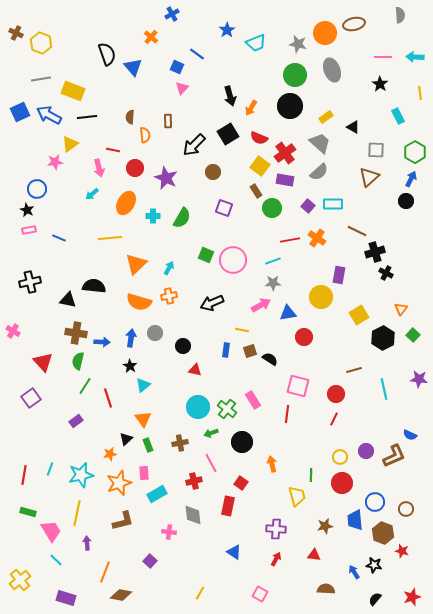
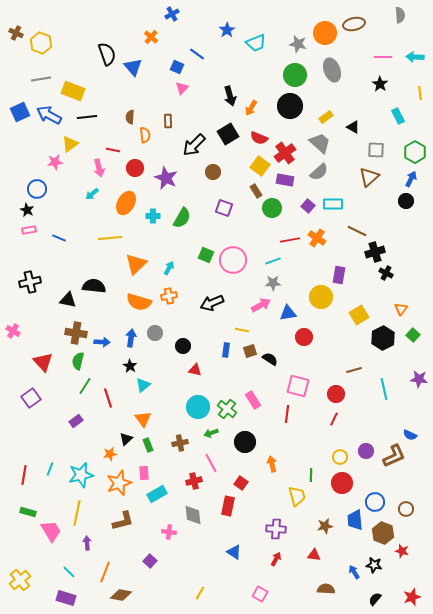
black circle at (242, 442): moved 3 px right
cyan line at (56, 560): moved 13 px right, 12 px down
